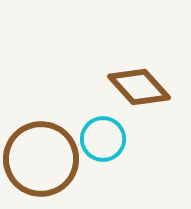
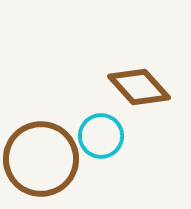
cyan circle: moved 2 px left, 3 px up
